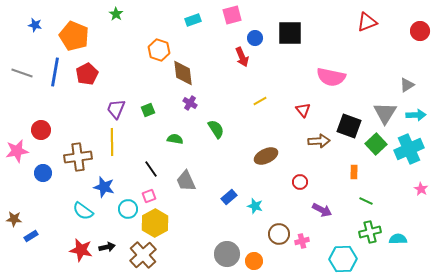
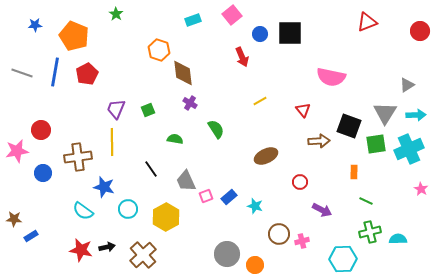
pink square at (232, 15): rotated 24 degrees counterclockwise
blue star at (35, 25): rotated 16 degrees counterclockwise
blue circle at (255, 38): moved 5 px right, 4 px up
green square at (376, 144): rotated 35 degrees clockwise
pink square at (149, 196): moved 57 px right
yellow hexagon at (155, 223): moved 11 px right, 6 px up
orange circle at (254, 261): moved 1 px right, 4 px down
